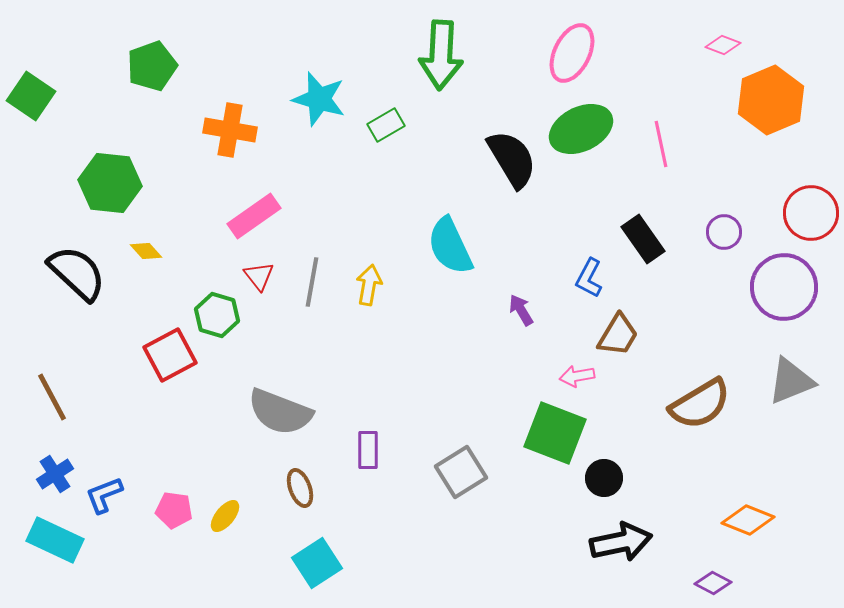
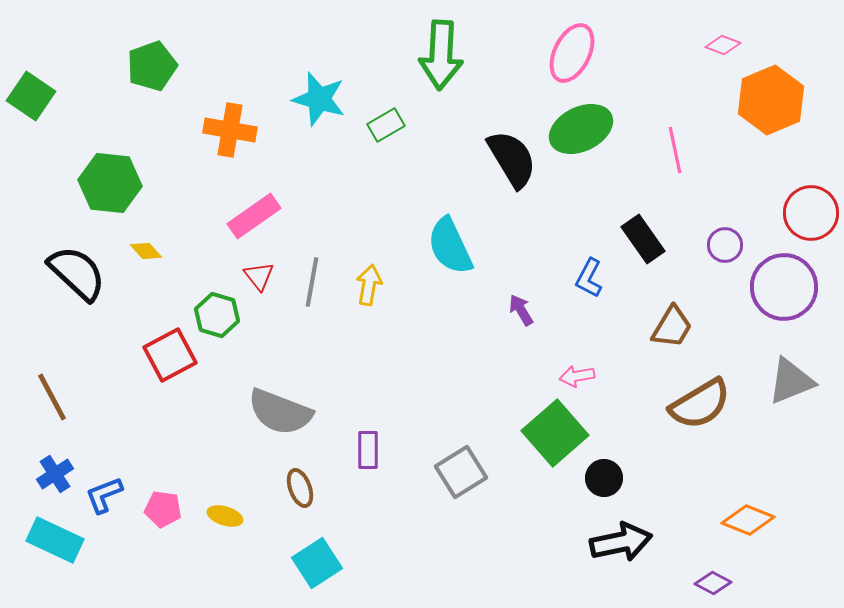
pink line at (661, 144): moved 14 px right, 6 px down
purple circle at (724, 232): moved 1 px right, 13 px down
brown trapezoid at (618, 335): moved 54 px right, 8 px up
green square at (555, 433): rotated 28 degrees clockwise
pink pentagon at (174, 510): moved 11 px left, 1 px up
yellow ellipse at (225, 516): rotated 68 degrees clockwise
